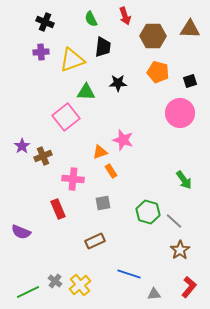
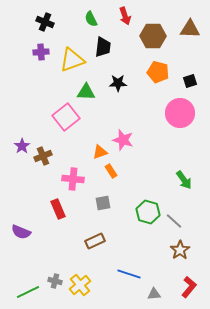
gray cross: rotated 24 degrees counterclockwise
